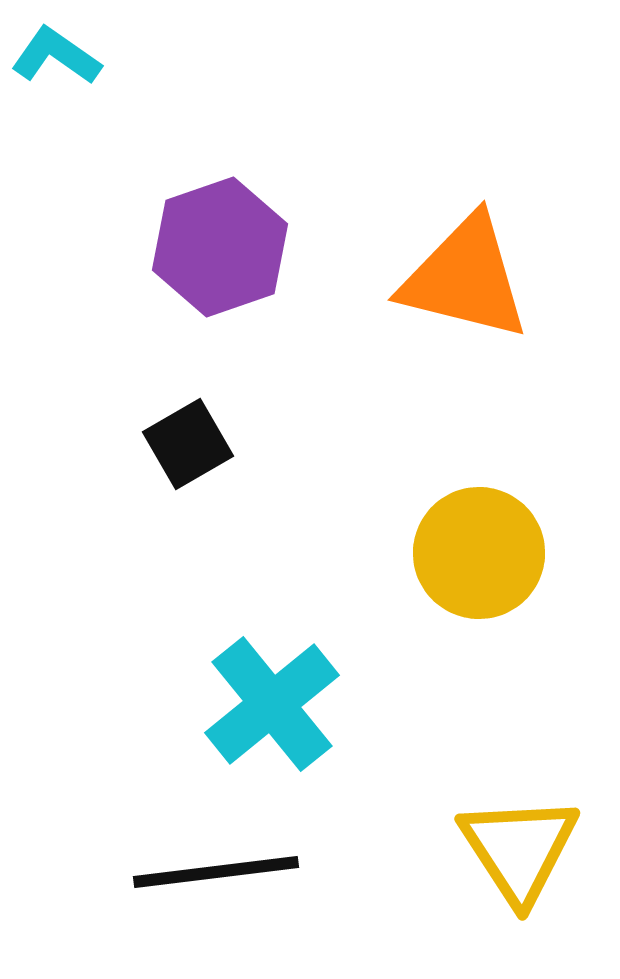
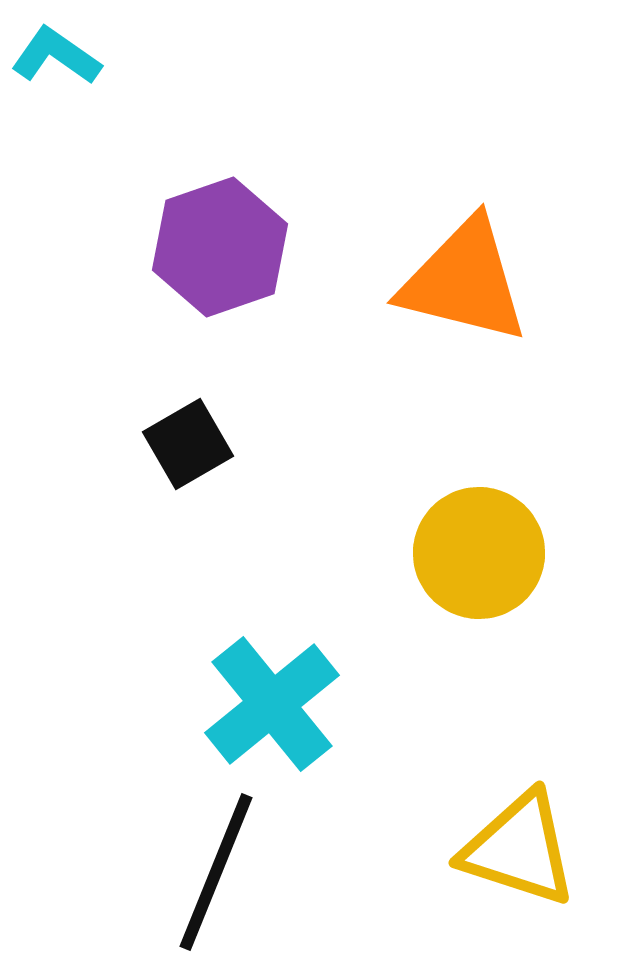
orange triangle: moved 1 px left, 3 px down
yellow triangle: rotated 39 degrees counterclockwise
black line: rotated 61 degrees counterclockwise
